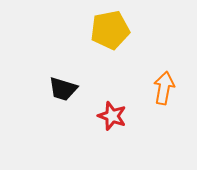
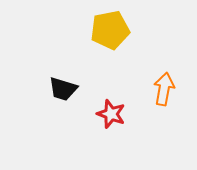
orange arrow: moved 1 px down
red star: moved 1 px left, 2 px up
